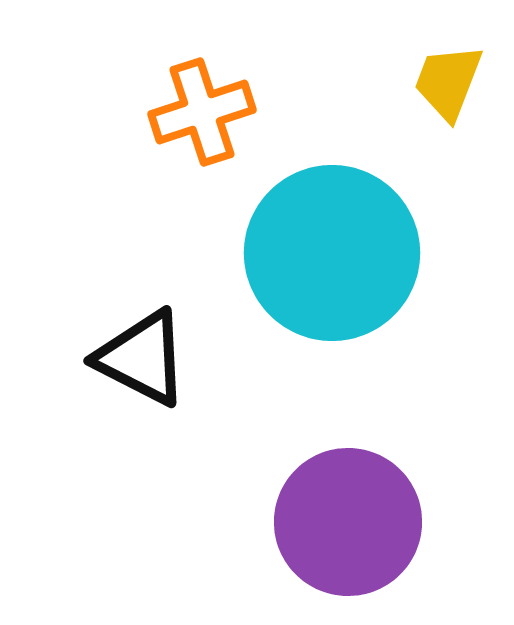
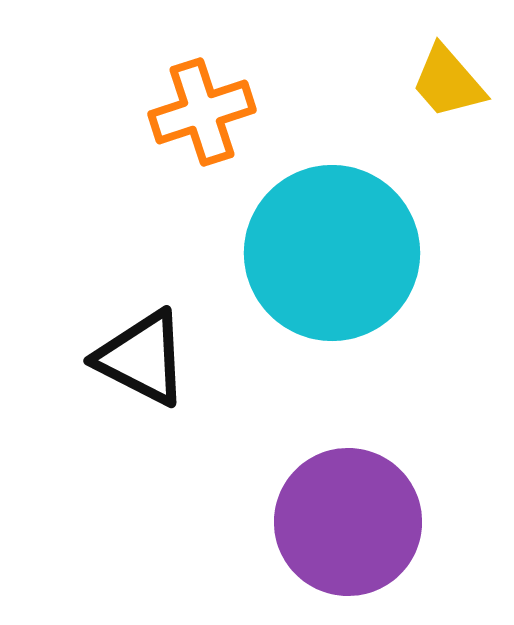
yellow trapezoid: rotated 62 degrees counterclockwise
